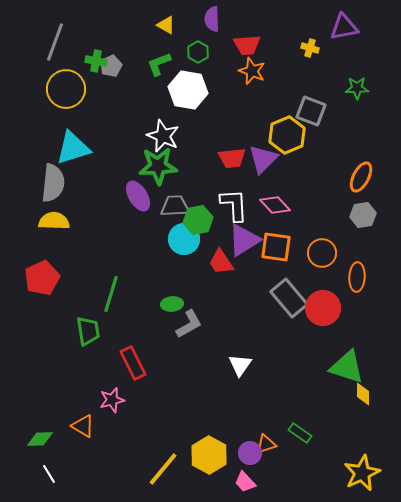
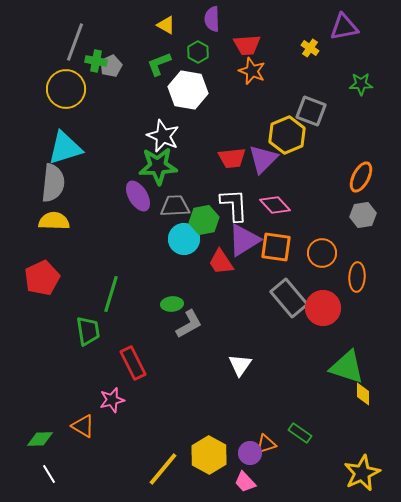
gray line at (55, 42): moved 20 px right
yellow cross at (310, 48): rotated 18 degrees clockwise
green star at (357, 88): moved 4 px right, 4 px up
cyan triangle at (73, 148): moved 8 px left
green hexagon at (198, 220): moved 6 px right
